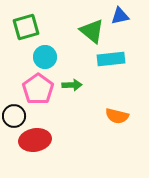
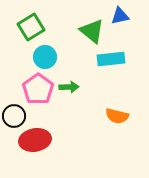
green square: moved 5 px right; rotated 16 degrees counterclockwise
green arrow: moved 3 px left, 2 px down
